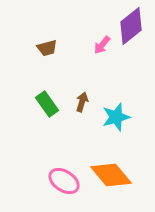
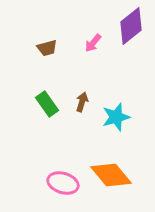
pink arrow: moved 9 px left, 2 px up
pink ellipse: moved 1 px left, 2 px down; rotated 16 degrees counterclockwise
